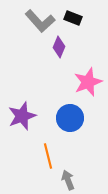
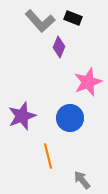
gray arrow: moved 14 px right; rotated 18 degrees counterclockwise
